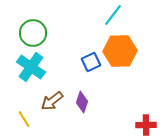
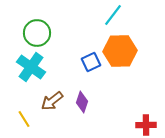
green circle: moved 4 px right
